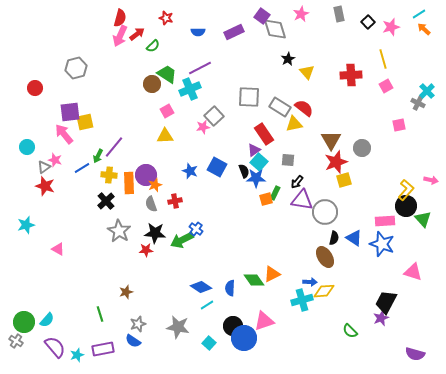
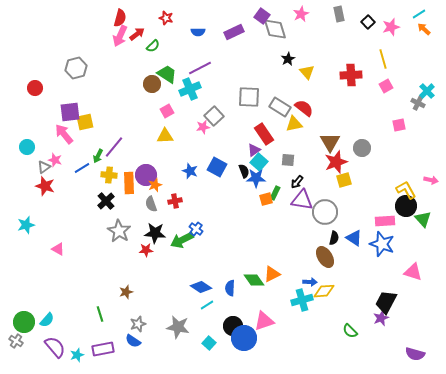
brown triangle at (331, 140): moved 1 px left, 2 px down
yellow L-shape at (406, 190): rotated 70 degrees counterclockwise
